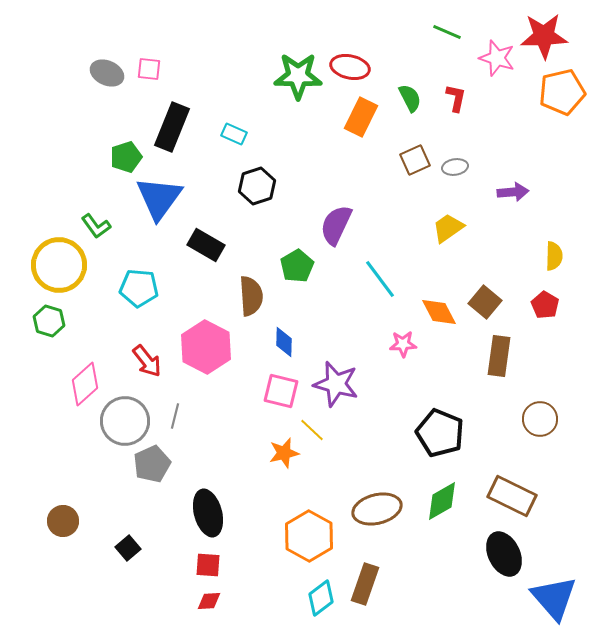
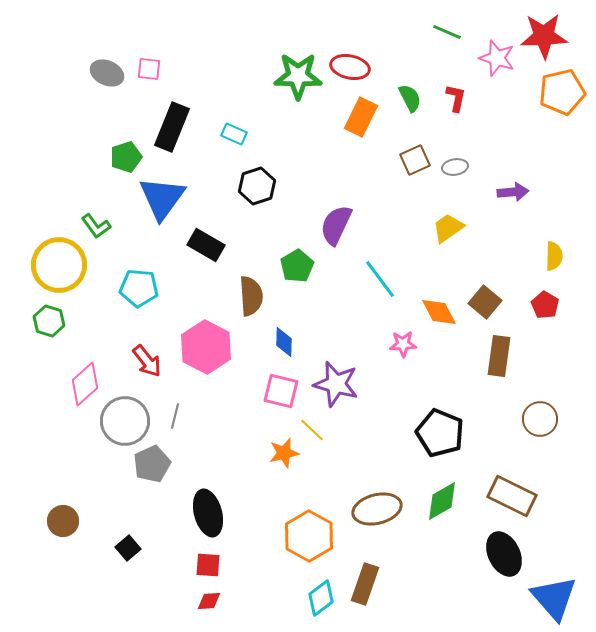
blue triangle at (159, 198): moved 3 px right
